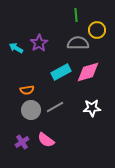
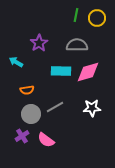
green line: rotated 16 degrees clockwise
yellow circle: moved 12 px up
gray semicircle: moved 1 px left, 2 px down
cyan arrow: moved 14 px down
cyan rectangle: moved 1 px up; rotated 30 degrees clockwise
gray circle: moved 4 px down
purple cross: moved 6 px up
